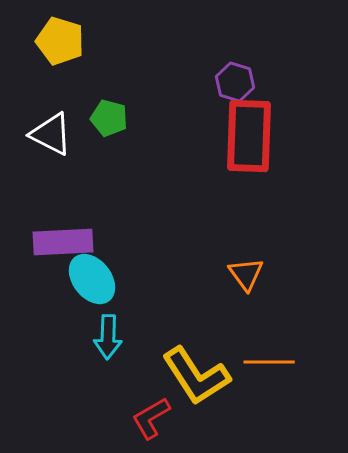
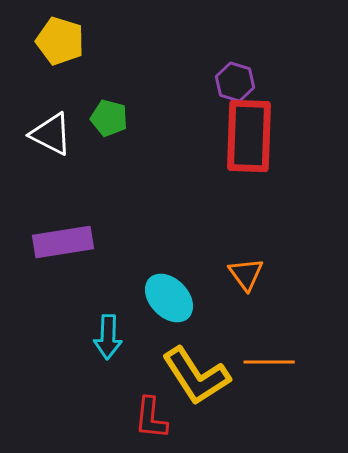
purple rectangle: rotated 6 degrees counterclockwise
cyan ellipse: moved 77 px right, 19 px down; rotated 6 degrees counterclockwise
red L-shape: rotated 54 degrees counterclockwise
